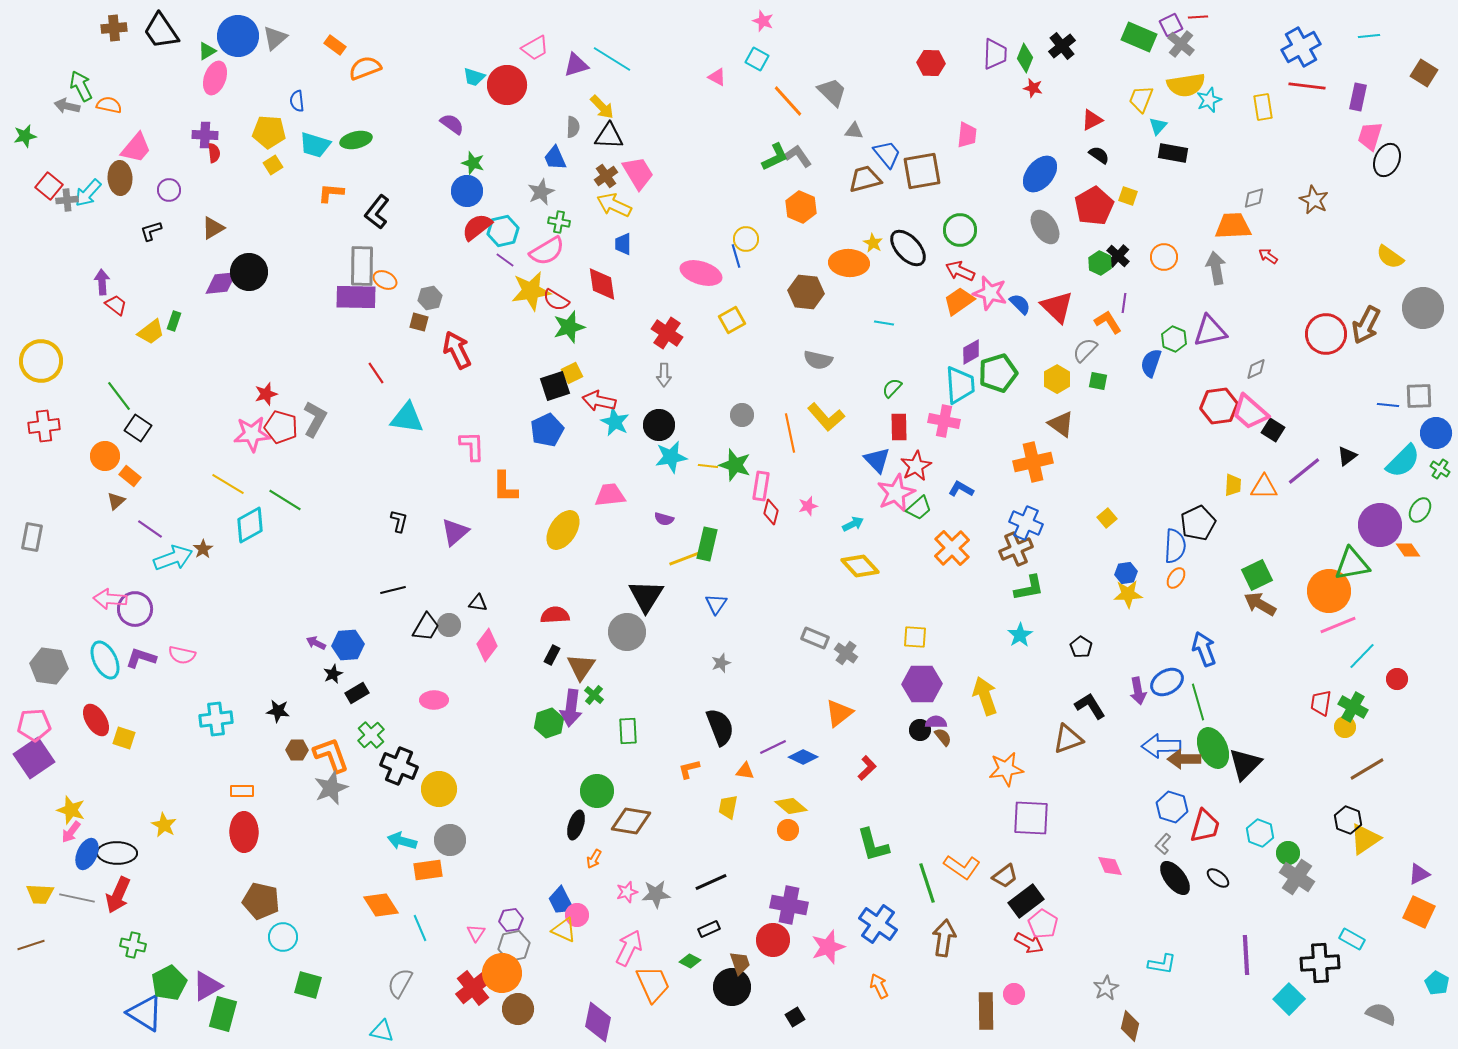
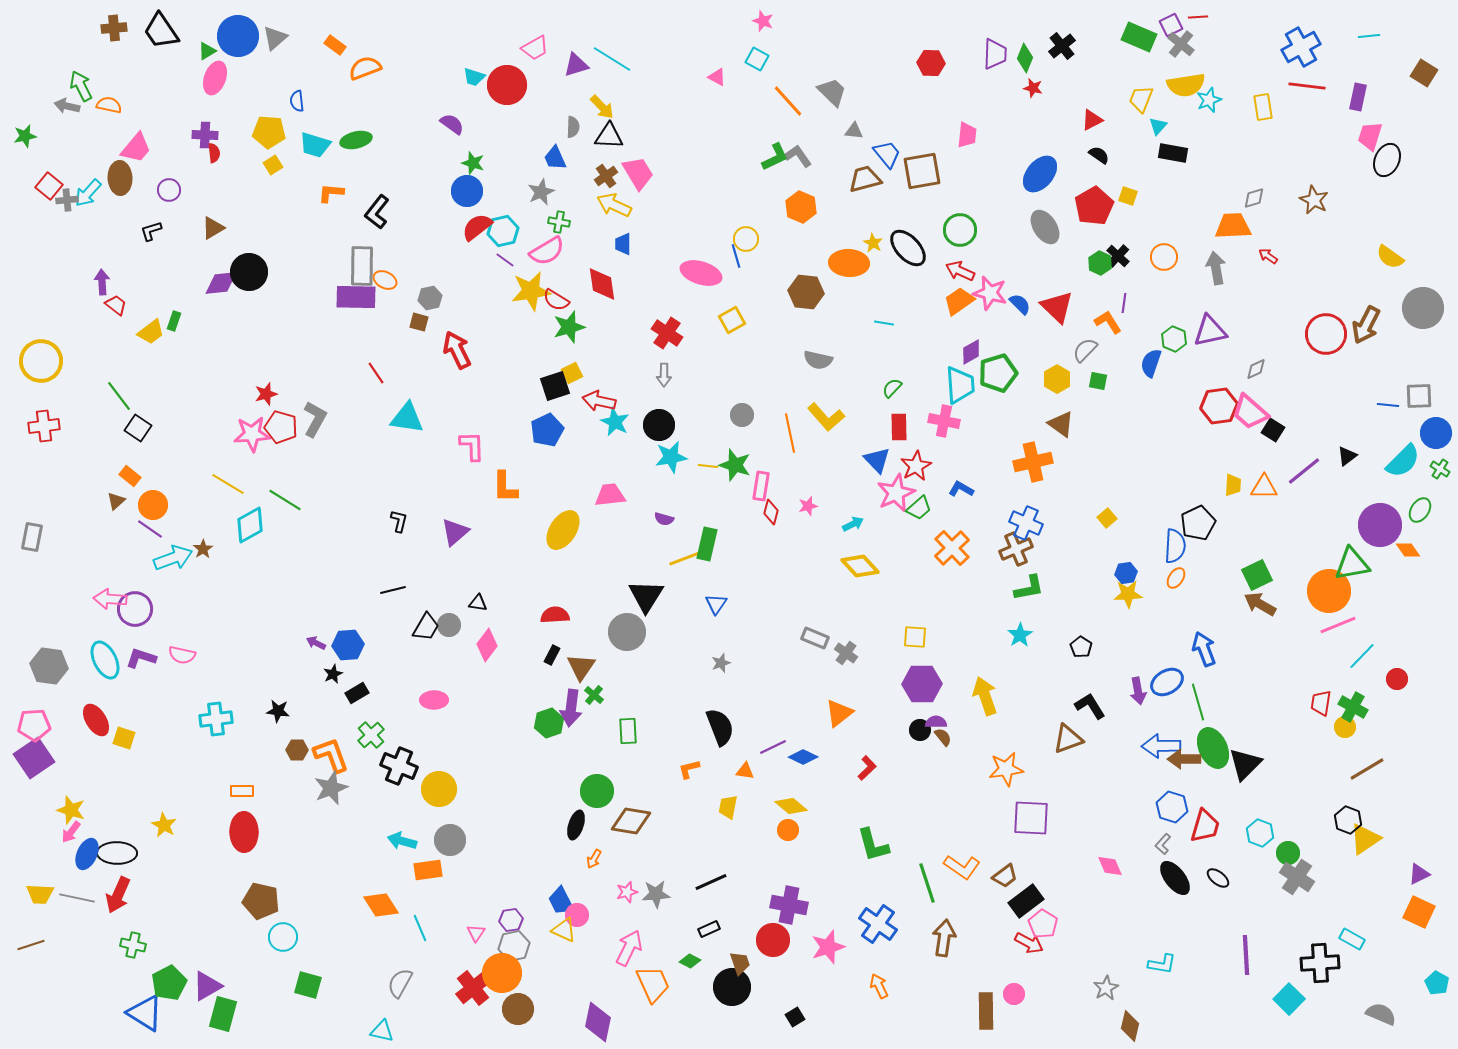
orange circle at (105, 456): moved 48 px right, 49 px down
